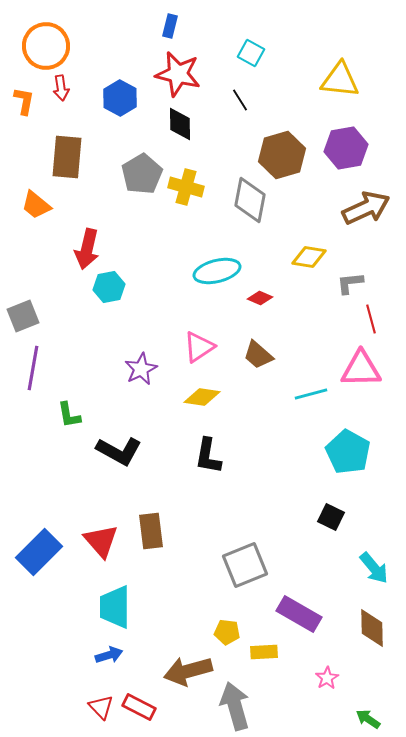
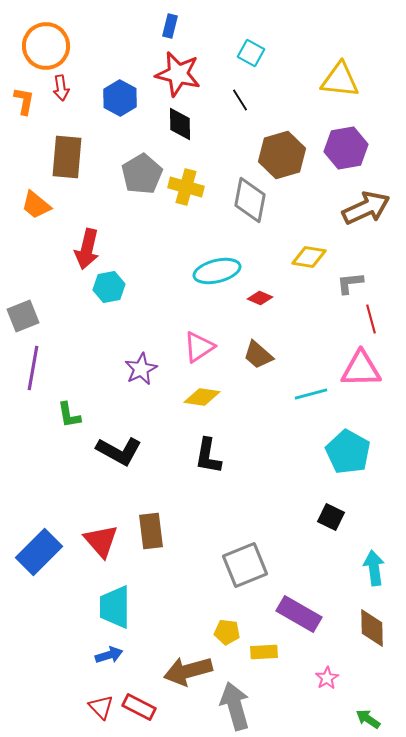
cyan arrow at (374, 568): rotated 148 degrees counterclockwise
